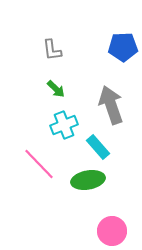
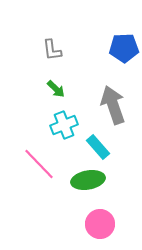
blue pentagon: moved 1 px right, 1 px down
gray arrow: moved 2 px right
pink circle: moved 12 px left, 7 px up
